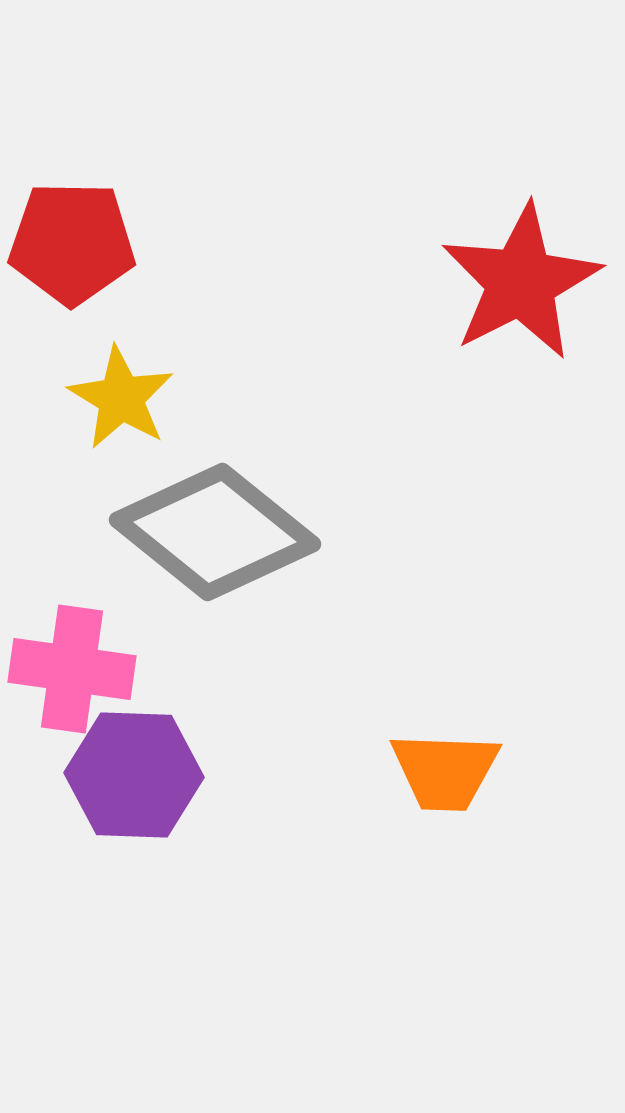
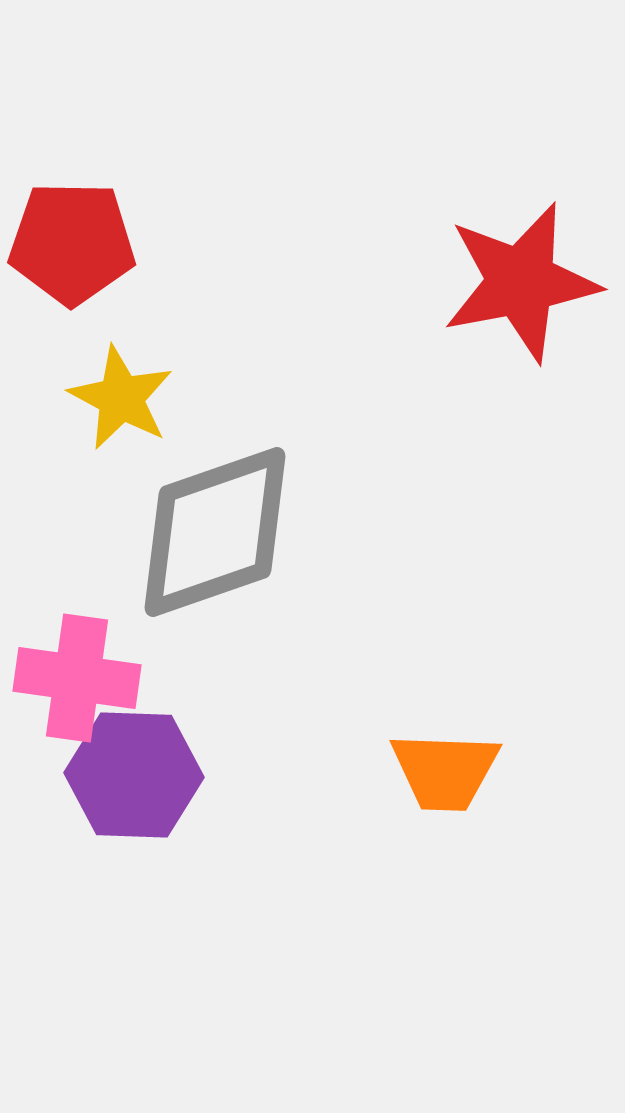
red star: rotated 16 degrees clockwise
yellow star: rotated 3 degrees counterclockwise
gray diamond: rotated 58 degrees counterclockwise
pink cross: moved 5 px right, 9 px down
